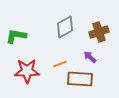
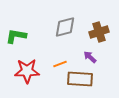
gray diamond: rotated 15 degrees clockwise
